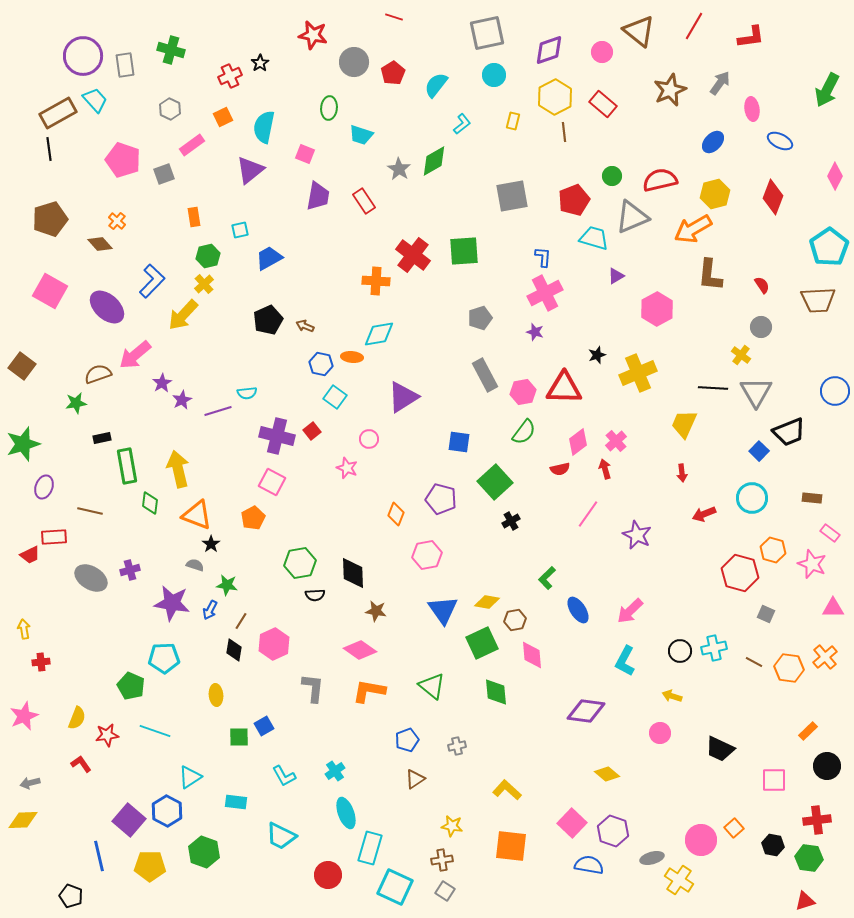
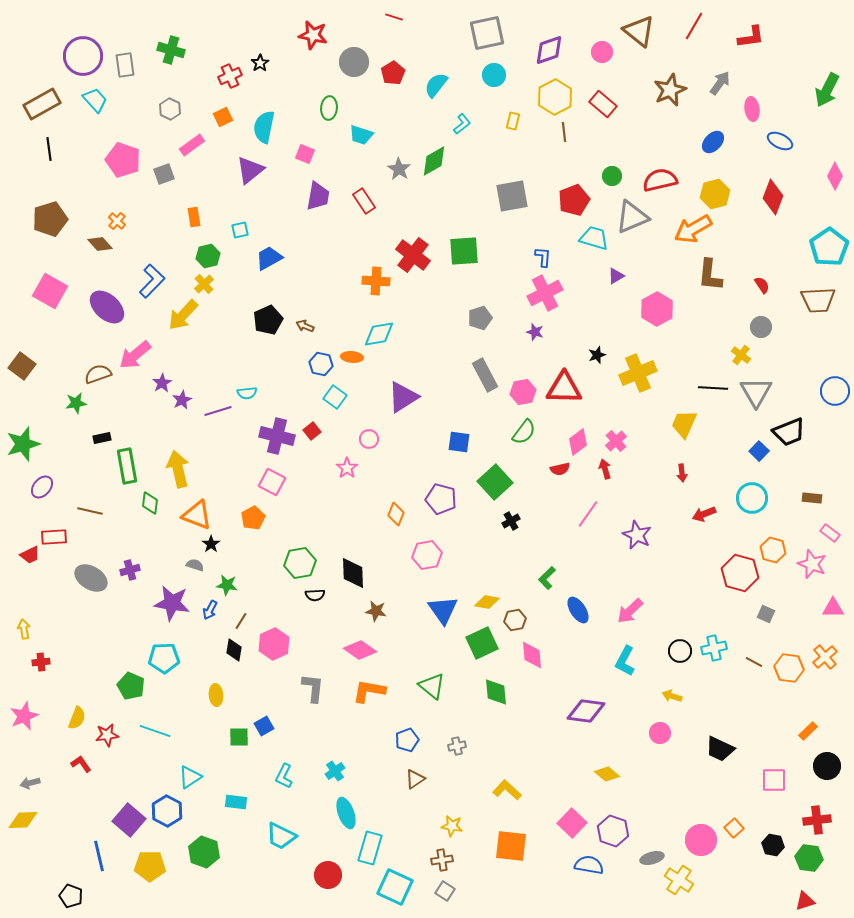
brown rectangle at (58, 113): moved 16 px left, 9 px up
pink star at (347, 468): rotated 15 degrees clockwise
purple ellipse at (44, 487): moved 2 px left; rotated 20 degrees clockwise
cyan L-shape at (284, 776): rotated 55 degrees clockwise
